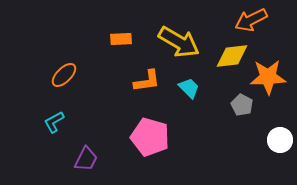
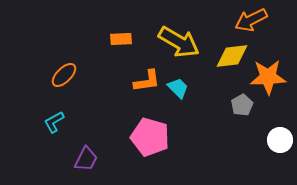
cyan trapezoid: moved 11 px left
gray pentagon: rotated 15 degrees clockwise
